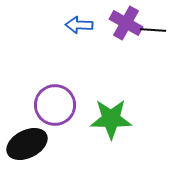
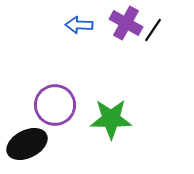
black line: rotated 60 degrees counterclockwise
